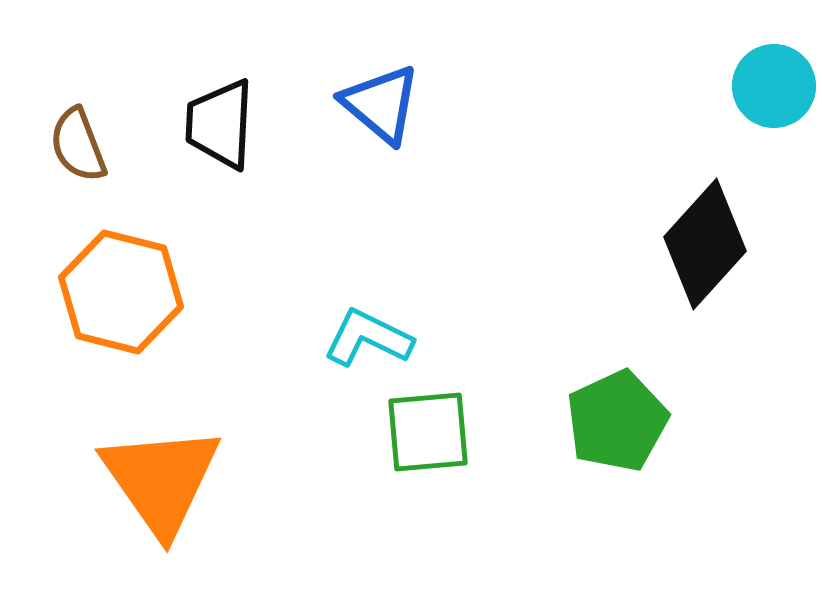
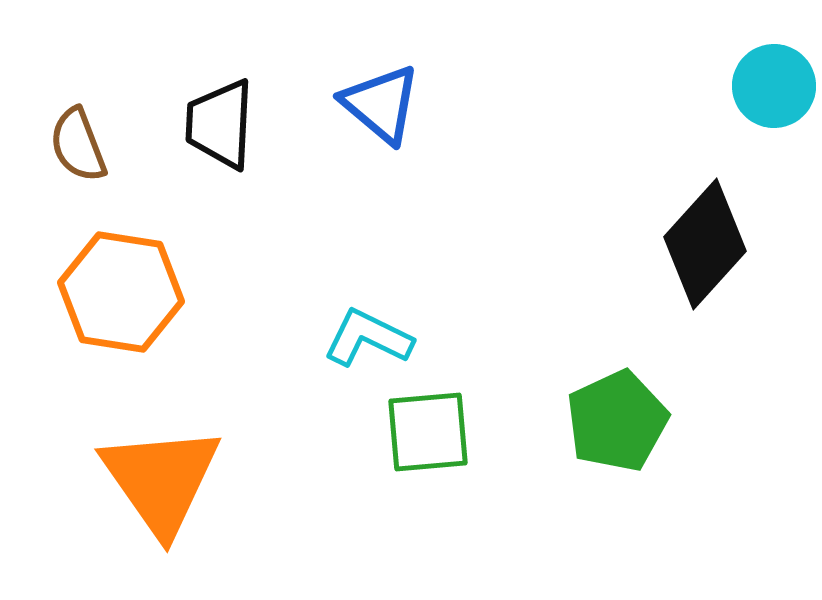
orange hexagon: rotated 5 degrees counterclockwise
